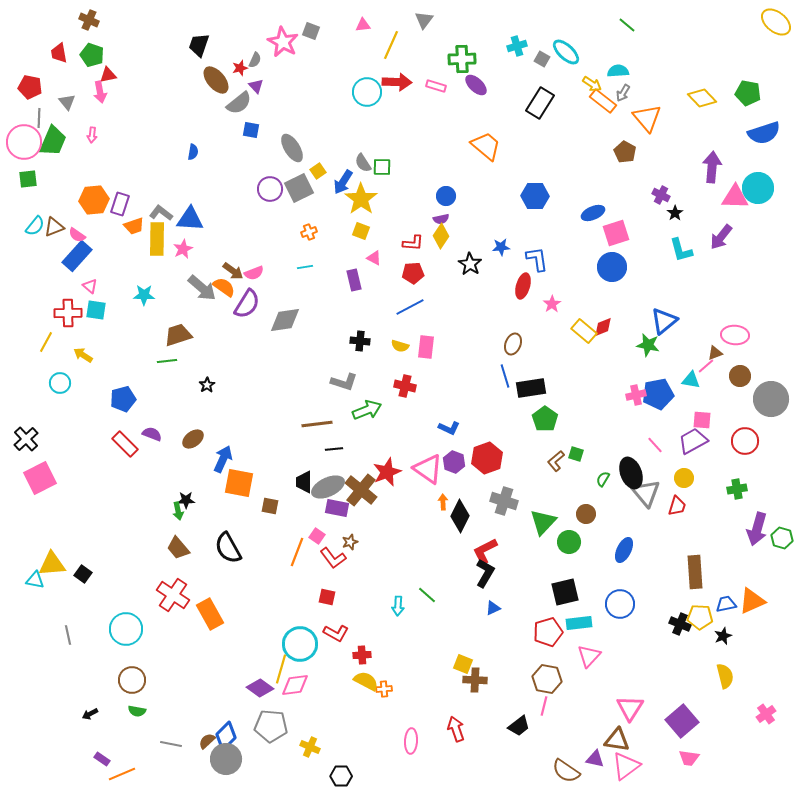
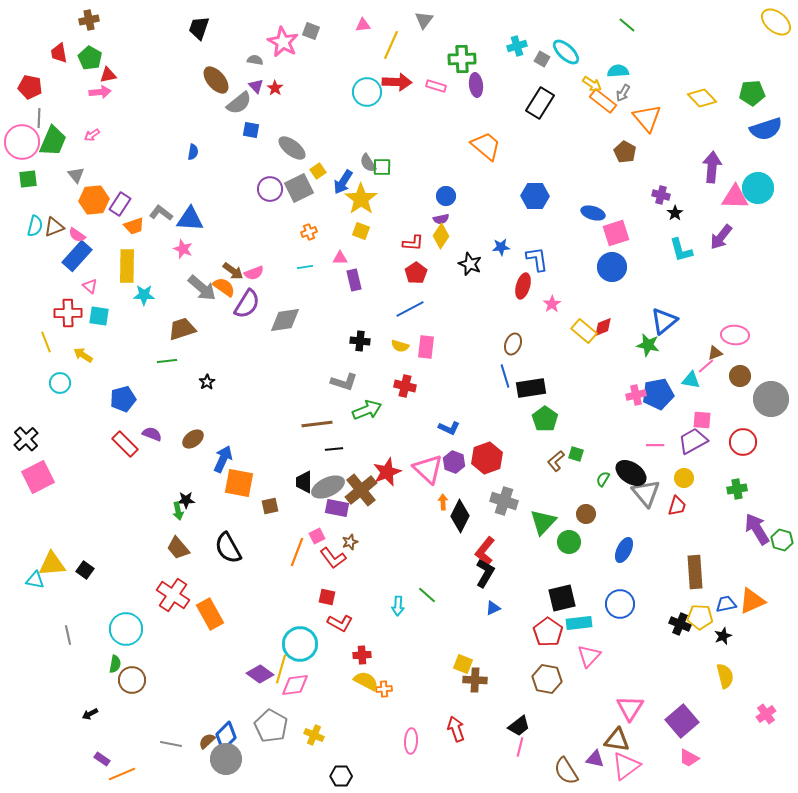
brown cross at (89, 20): rotated 36 degrees counterclockwise
black trapezoid at (199, 45): moved 17 px up
green pentagon at (92, 55): moved 2 px left, 3 px down; rotated 10 degrees clockwise
gray semicircle at (255, 60): rotated 105 degrees counterclockwise
red star at (240, 68): moved 35 px right, 20 px down; rotated 21 degrees counterclockwise
purple ellipse at (476, 85): rotated 40 degrees clockwise
pink arrow at (100, 92): rotated 85 degrees counterclockwise
green pentagon at (748, 93): moved 4 px right; rotated 15 degrees counterclockwise
gray triangle at (67, 102): moved 9 px right, 73 px down
blue semicircle at (764, 133): moved 2 px right, 4 px up
pink arrow at (92, 135): rotated 49 degrees clockwise
pink circle at (24, 142): moved 2 px left
gray ellipse at (292, 148): rotated 20 degrees counterclockwise
gray semicircle at (363, 163): moved 5 px right
purple cross at (661, 195): rotated 12 degrees counterclockwise
purple rectangle at (120, 204): rotated 15 degrees clockwise
blue ellipse at (593, 213): rotated 40 degrees clockwise
cyan semicircle at (35, 226): rotated 25 degrees counterclockwise
yellow rectangle at (157, 239): moved 30 px left, 27 px down
pink star at (183, 249): rotated 24 degrees counterclockwise
pink triangle at (374, 258): moved 34 px left; rotated 28 degrees counterclockwise
black star at (470, 264): rotated 10 degrees counterclockwise
red pentagon at (413, 273): moved 3 px right; rotated 30 degrees counterclockwise
blue line at (410, 307): moved 2 px down
cyan square at (96, 310): moved 3 px right, 6 px down
brown trapezoid at (178, 335): moved 4 px right, 6 px up
yellow line at (46, 342): rotated 50 degrees counterclockwise
black star at (207, 385): moved 3 px up
red circle at (745, 441): moved 2 px left, 1 px down
pink line at (655, 445): rotated 48 degrees counterclockwise
pink triangle at (428, 469): rotated 8 degrees clockwise
black ellipse at (631, 473): rotated 36 degrees counterclockwise
pink square at (40, 478): moved 2 px left, 1 px up
brown cross at (361, 490): rotated 12 degrees clockwise
brown square at (270, 506): rotated 24 degrees counterclockwise
purple arrow at (757, 529): rotated 132 degrees clockwise
pink square at (317, 536): rotated 28 degrees clockwise
green hexagon at (782, 538): moved 2 px down
red L-shape at (485, 551): rotated 24 degrees counterclockwise
black square at (83, 574): moved 2 px right, 4 px up
black square at (565, 592): moved 3 px left, 6 px down
red pentagon at (548, 632): rotated 20 degrees counterclockwise
red L-shape at (336, 633): moved 4 px right, 10 px up
purple diamond at (260, 688): moved 14 px up
pink line at (544, 706): moved 24 px left, 41 px down
green semicircle at (137, 711): moved 22 px left, 47 px up; rotated 90 degrees counterclockwise
gray pentagon at (271, 726): rotated 24 degrees clockwise
yellow cross at (310, 747): moved 4 px right, 12 px up
pink trapezoid at (689, 758): rotated 20 degrees clockwise
brown semicircle at (566, 771): rotated 24 degrees clockwise
